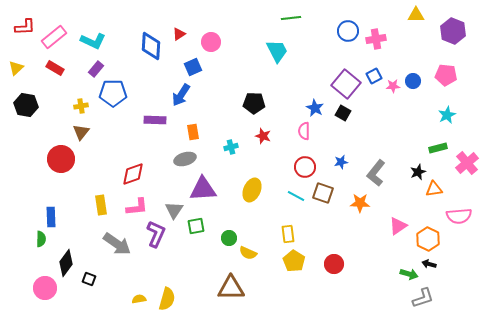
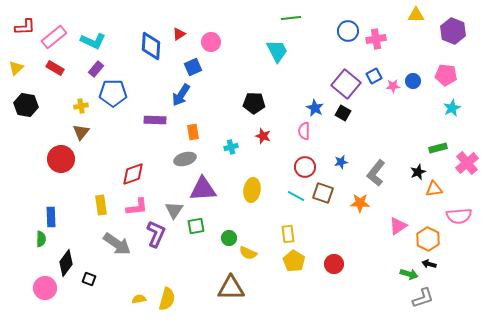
cyan star at (447, 115): moved 5 px right, 7 px up
yellow ellipse at (252, 190): rotated 15 degrees counterclockwise
